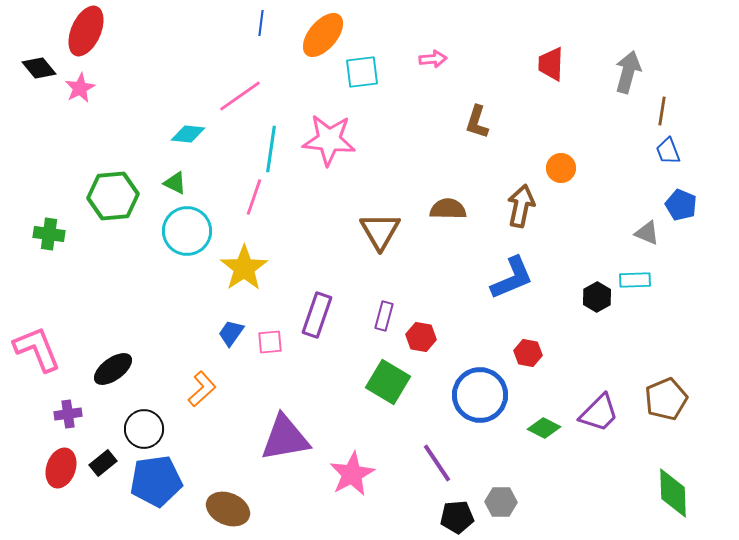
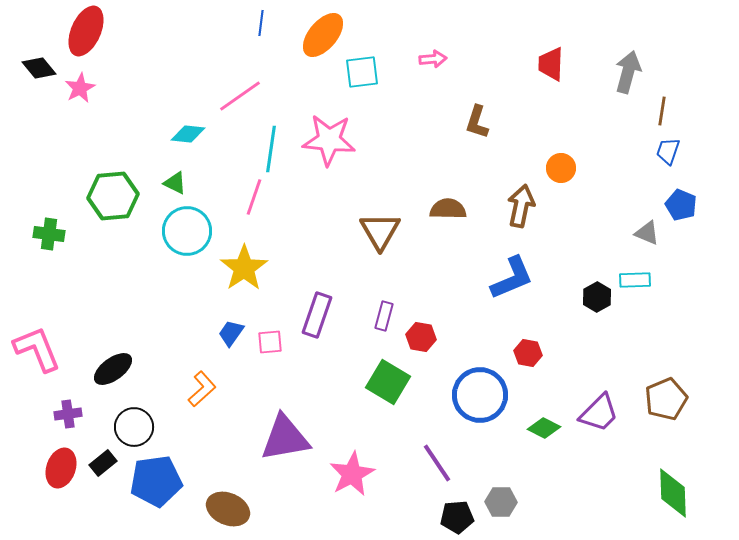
blue trapezoid at (668, 151): rotated 40 degrees clockwise
black circle at (144, 429): moved 10 px left, 2 px up
